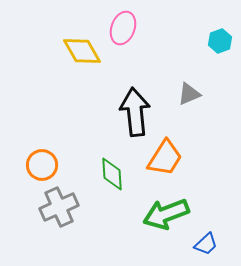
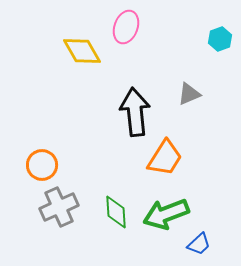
pink ellipse: moved 3 px right, 1 px up
cyan hexagon: moved 2 px up
green diamond: moved 4 px right, 38 px down
blue trapezoid: moved 7 px left
